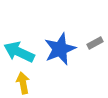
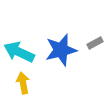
blue star: moved 1 px right, 1 px down; rotated 8 degrees clockwise
